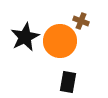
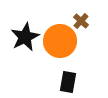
brown cross: rotated 21 degrees clockwise
